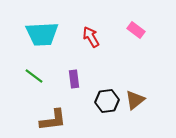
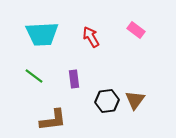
brown triangle: rotated 15 degrees counterclockwise
